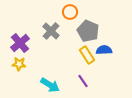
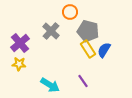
gray pentagon: rotated 10 degrees counterclockwise
blue semicircle: rotated 56 degrees counterclockwise
yellow rectangle: moved 1 px right, 6 px up
